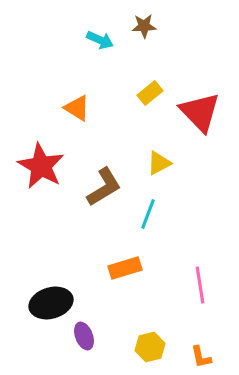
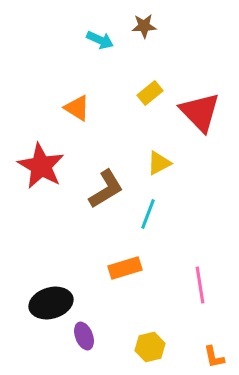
brown L-shape: moved 2 px right, 2 px down
orange L-shape: moved 13 px right
